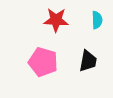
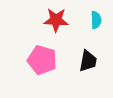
cyan semicircle: moved 1 px left
pink pentagon: moved 1 px left, 2 px up
